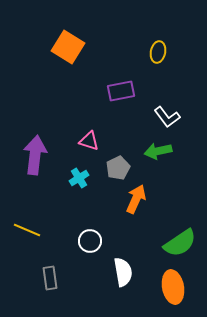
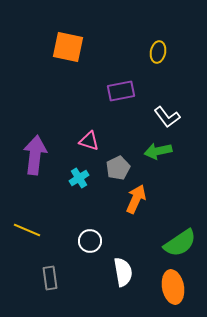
orange square: rotated 20 degrees counterclockwise
